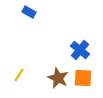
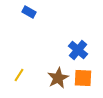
blue cross: moved 2 px left
brown star: rotated 20 degrees clockwise
